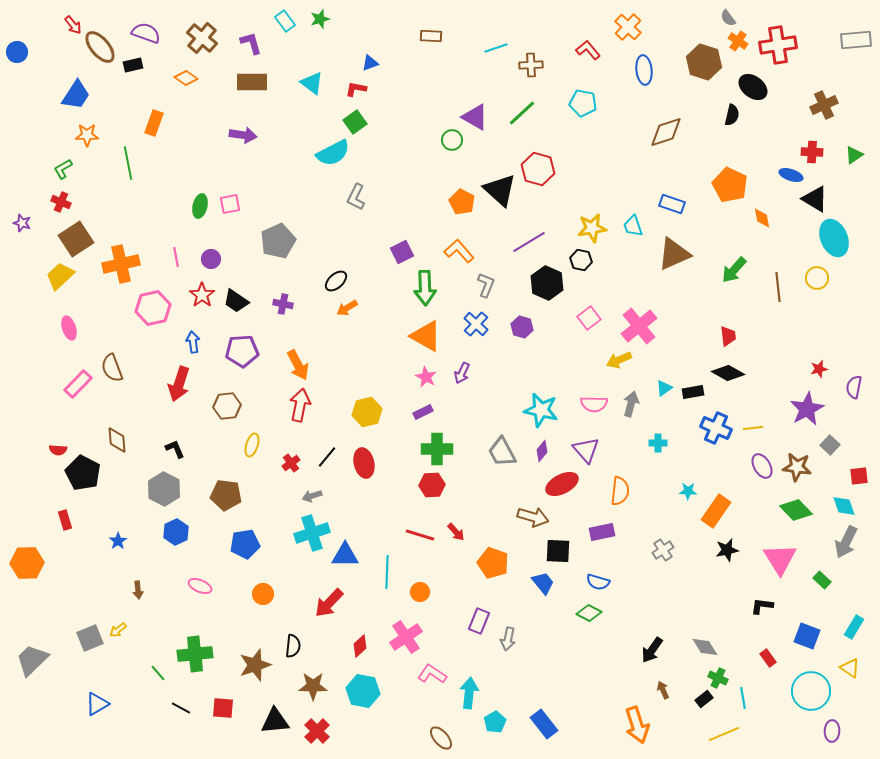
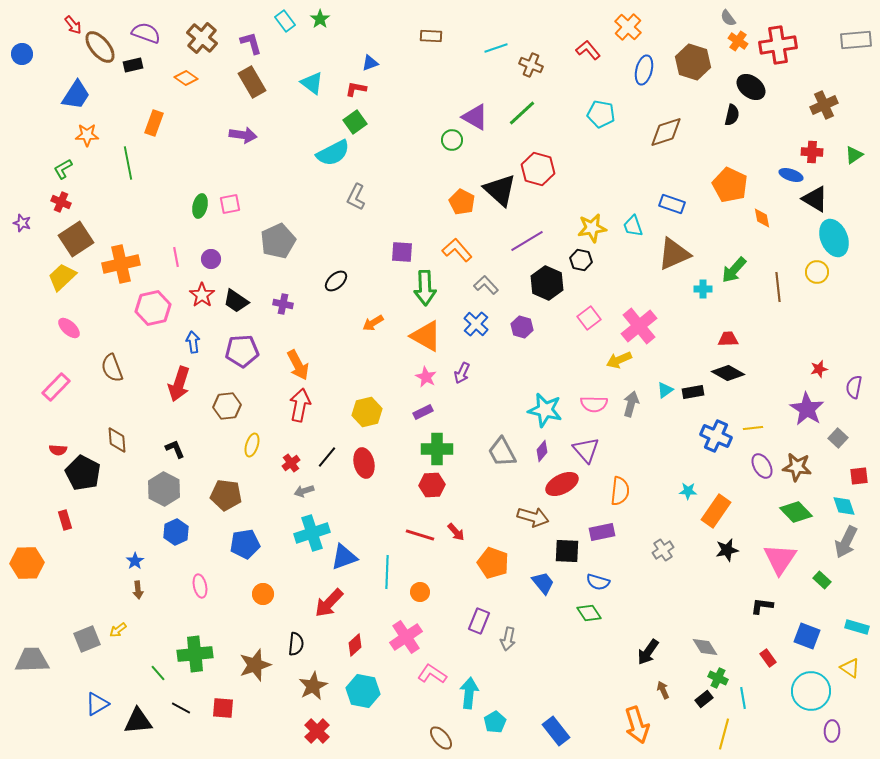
green star at (320, 19): rotated 18 degrees counterclockwise
blue circle at (17, 52): moved 5 px right, 2 px down
brown hexagon at (704, 62): moved 11 px left
brown cross at (531, 65): rotated 25 degrees clockwise
blue ellipse at (644, 70): rotated 20 degrees clockwise
brown rectangle at (252, 82): rotated 60 degrees clockwise
black ellipse at (753, 87): moved 2 px left
cyan pentagon at (583, 103): moved 18 px right, 11 px down
purple line at (529, 242): moved 2 px left, 1 px up
orange L-shape at (459, 251): moved 2 px left, 1 px up
purple square at (402, 252): rotated 30 degrees clockwise
yellow trapezoid at (60, 276): moved 2 px right, 1 px down
yellow circle at (817, 278): moved 6 px up
gray L-shape at (486, 285): rotated 65 degrees counterclockwise
orange arrow at (347, 308): moved 26 px right, 15 px down
pink ellipse at (69, 328): rotated 30 degrees counterclockwise
red trapezoid at (728, 336): moved 3 px down; rotated 85 degrees counterclockwise
pink rectangle at (78, 384): moved 22 px left, 3 px down
cyan triangle at (664, 388): moved 1 px right, 2 px down
purple star at (807, 409): rotated 12 degrees counterclockwise
cyan star at (541, 410): moved 4 px right
blue cross at (716, 428): moved 8 px down
cyan cross at (658, 443): moved 45 px right, 154 px up
gray square at (830, 445): moved 8 px right, 7 px up
gray arrow at (312, 496): moved 8 px left, 5 px up
green diamond at (796, 510): moved 2 px down
blue star at (118, 541): moved 17 px right, 20 px down
black square at (558, 551): moved 9 px right
blue triangle at (345, 555): moved 1 px left, 2 px down; rotated 20 degrees counterclockwise
pink triangle at (780, 559): rotated 6 degrees clockwise
pink ellipse at (200, 586): rotated 55 degrees clockwise
green diamond at (589, 613): rotated 30 degrees clockwise
cyan rectangle at (854, 627): moved 3 px right; rotated 75 degrees clockwise
gray square at (90, 638): moved 3 px left, 1 px down
black semicircle at (293, 646): moved 3 px right, 2 px up
red diamond at (360, 646): moved 5 px left, 1 px up
black arrow at (652, 650): moved 4 px left, 2 px down
gray trapezoid at (32, 660): rotated 42 degrees clockwise
brown star at (313, 686): rotated 28 degrees counterclockwise
black triangle at (275, 721): moved 137 px left
blue rectangle at (544, 724): moved 12 px right, 7 px down
yellow line at (724, 734): rotated 52 degrees counterclockwise
